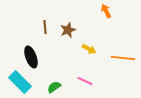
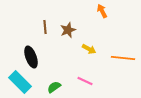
orange arrow: moved 4 px left
